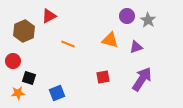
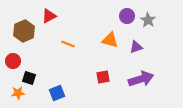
purple arrow: moved 1 px left; rotated 40 degrees clockwise
